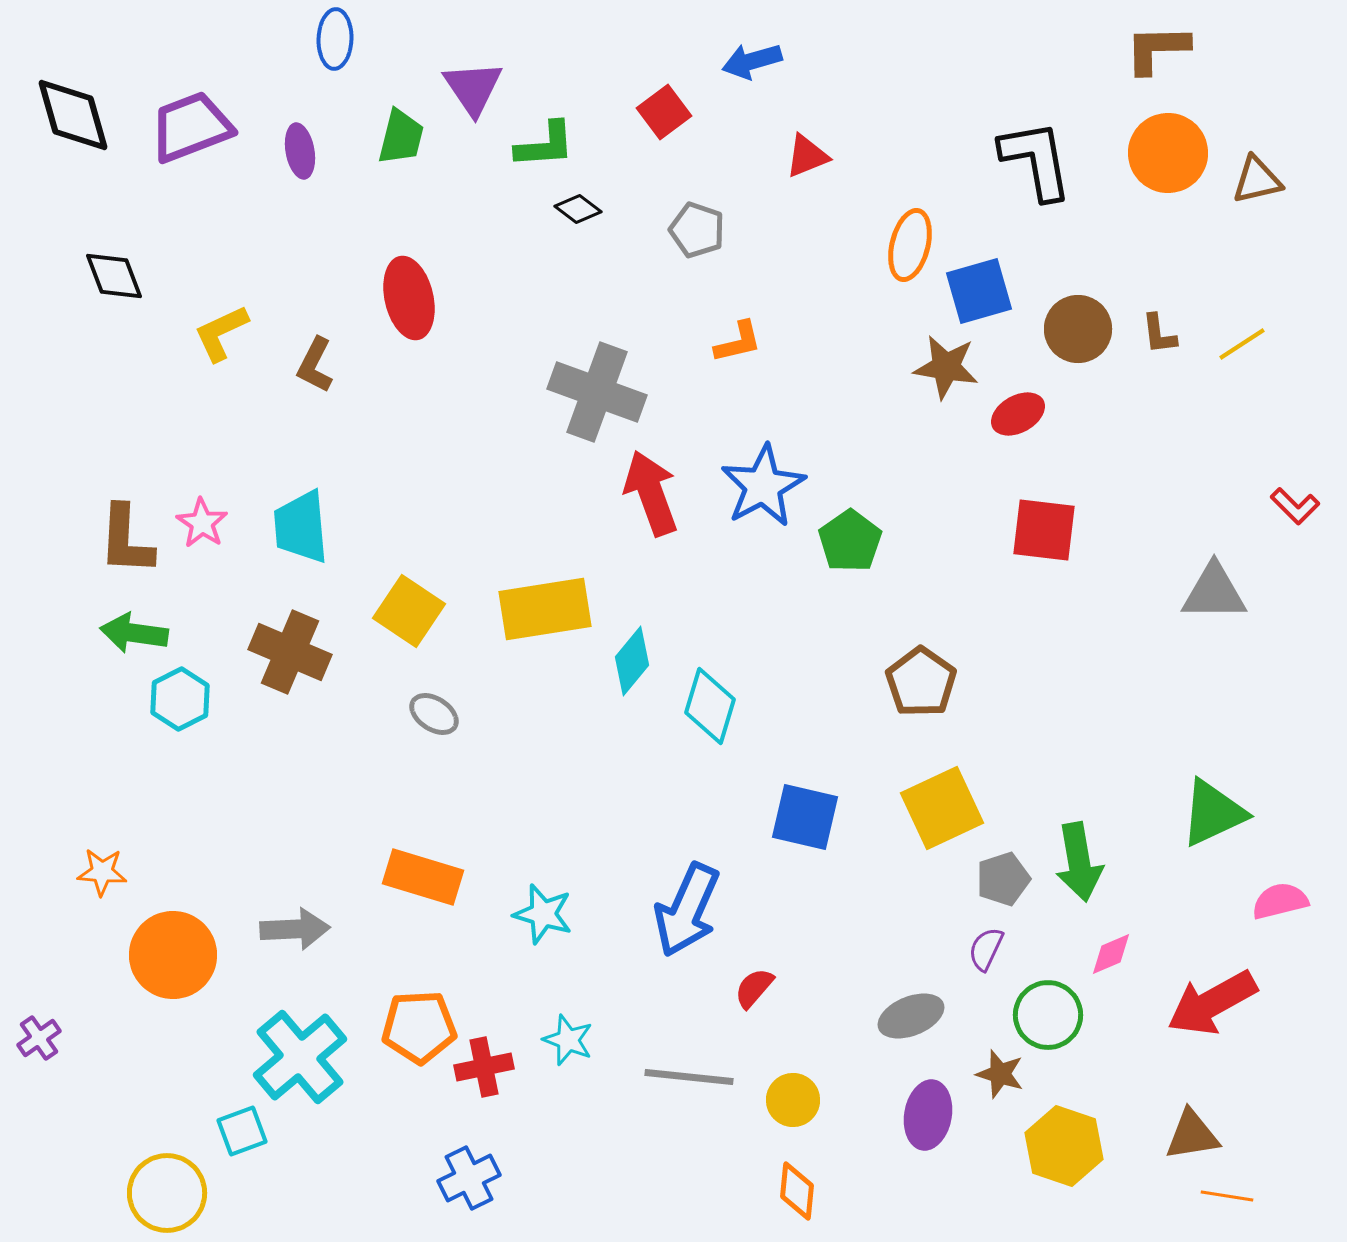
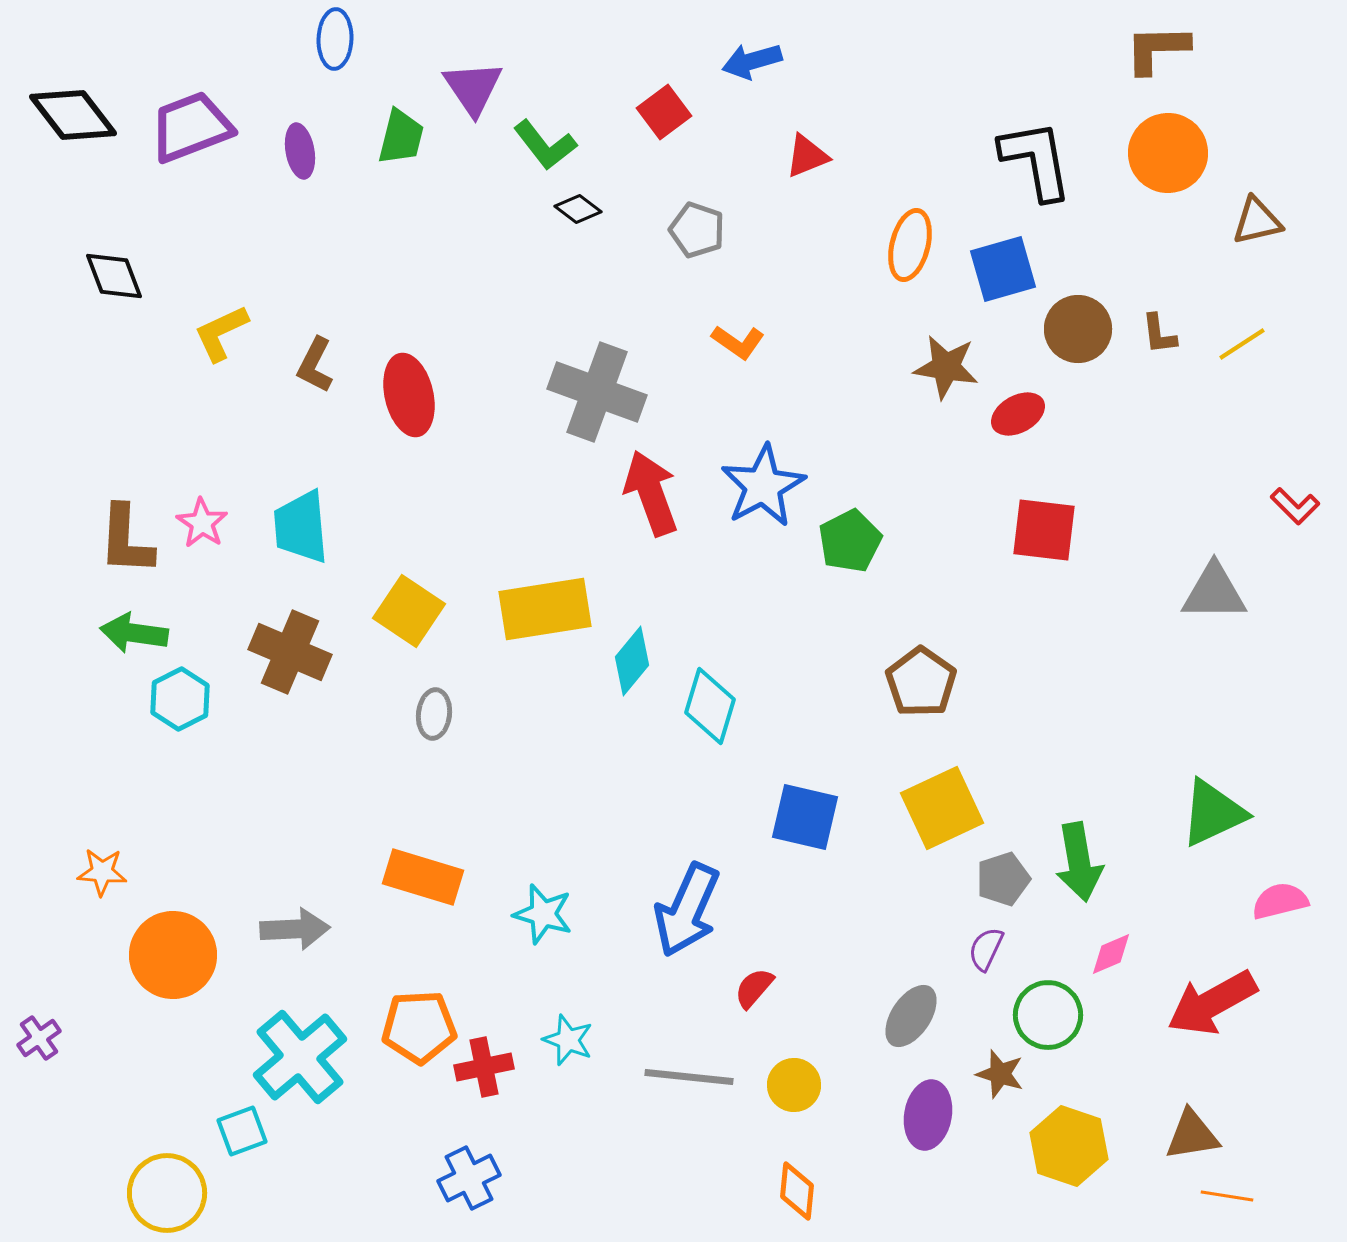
black diamond at (73, 115): rotated 22 degrees counterclockwise
green L-shape at (545, 145): rotated 56 degrees clockwise
brown triangle at (1257, 180): moved 41 px down
blue square at (979, 291): moved 24 px right, 22 px up
red ellipse at (409, 298): moved 97 px down
orange L-shape at (738, 342): rotated 48 degrees clockwise
green pentagon at (850, 541): rotated 8 degrees clockwise
gray ellipse at (434, 714): rotated 63 degrees clockwise
gray ellipse at (911, 1016): rotated 34 degrees counterclockwise
yellow circle at (793, 1100): moved 1 px right, 15 px up
yellow hexagon at (1064, 1146): moved 5 px right
